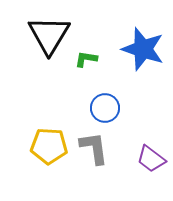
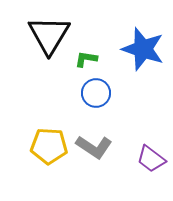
blue circle: moved 9 px left, 15 px up
gray L-shape: moved 1 px up; rotated 132 degrees clockwise
